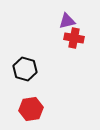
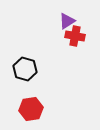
purple triangle: rotated 18 degrees counterclockwise
red cross: moved 1 px right, 2 px up
